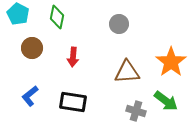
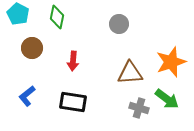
red arrow: moved 4 px down
orange star: rotated 16 degrees clockwise
brown triangle: moved 3 px right, 1 px down
blue L-shape: moved 3 px left
green arrow: moved 1 px right, 2 px up
gray cross: moved 3 px right, 3 px up
